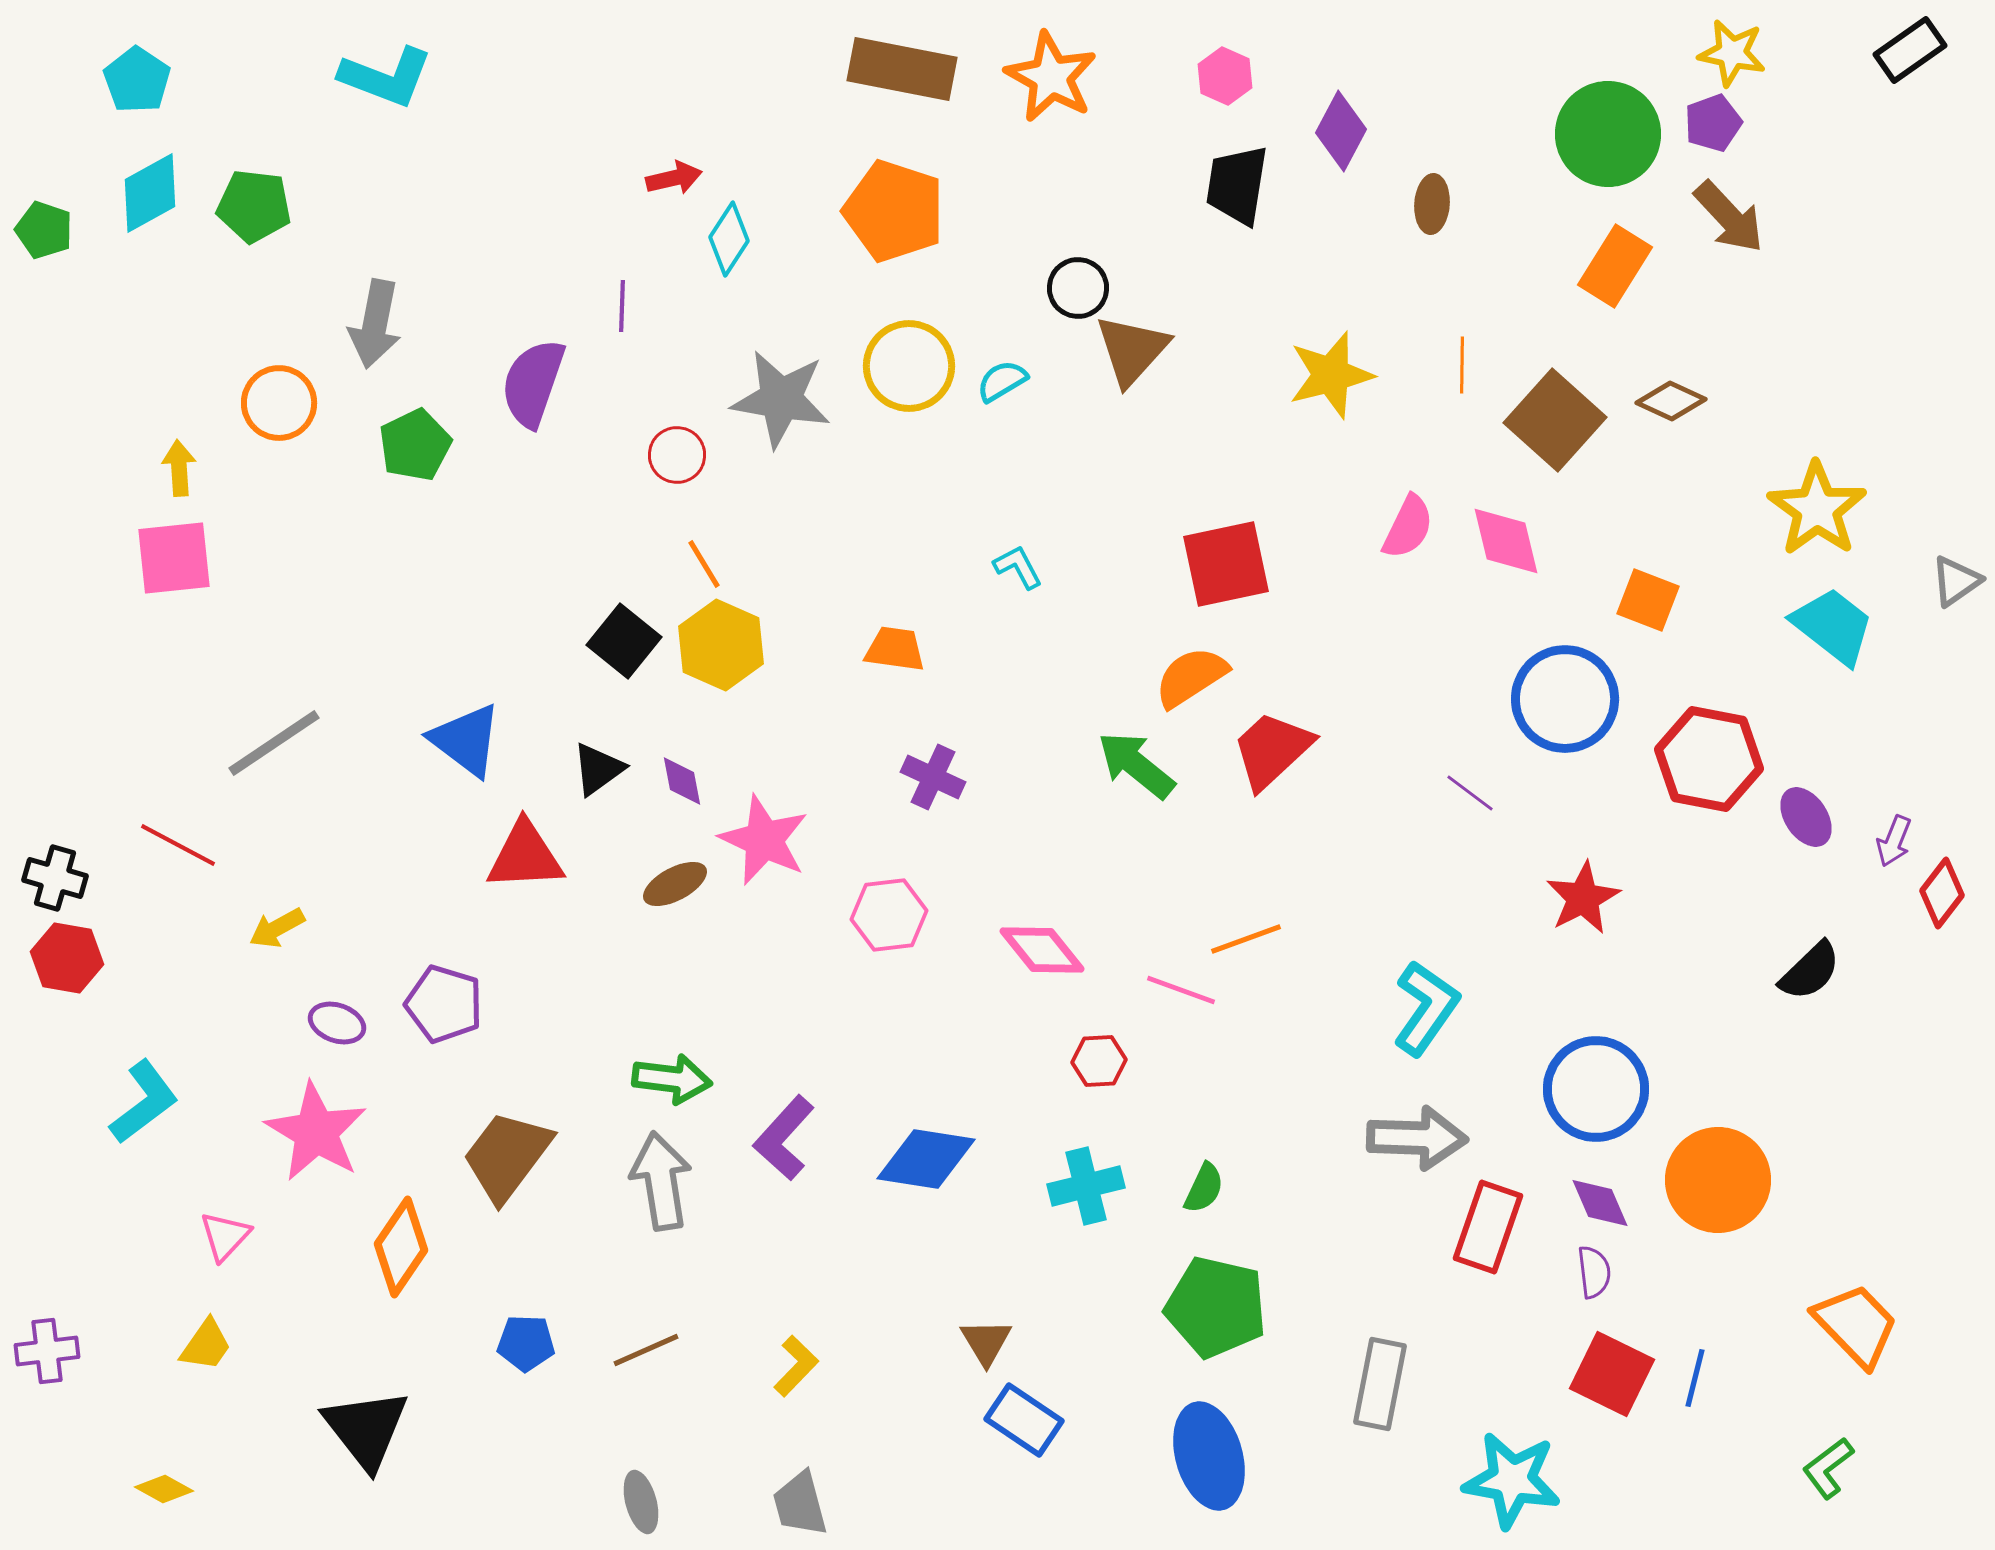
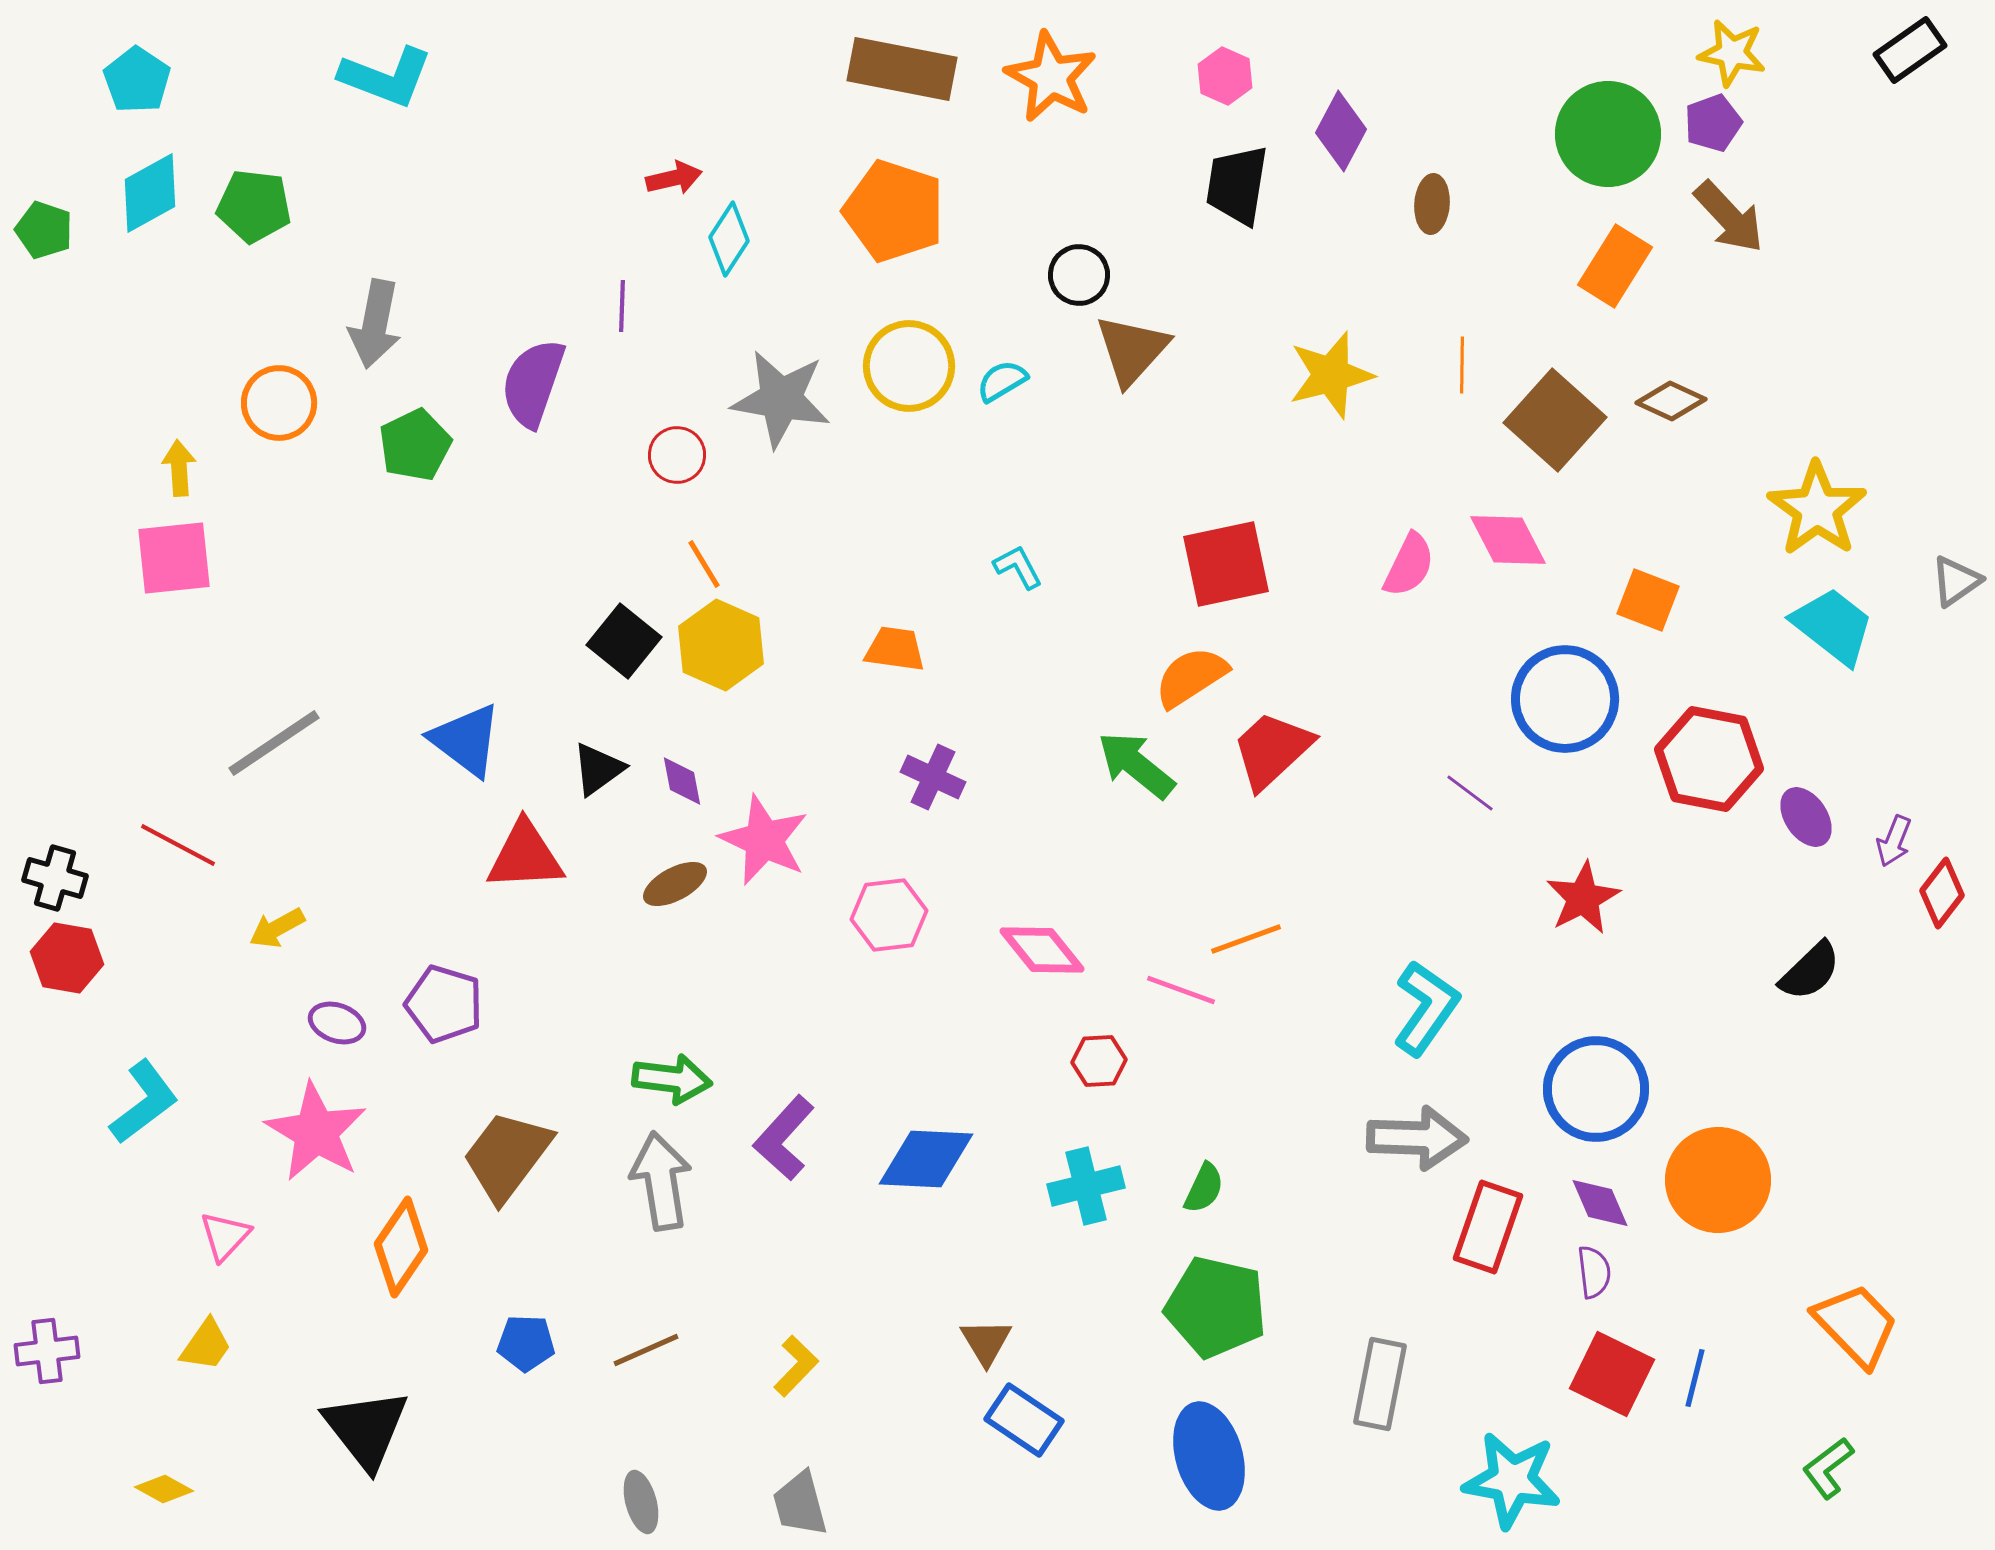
black circle at (1078, 288): moved 1 px right, 13 px up
pink semicircle at (1408, 527): moved 1 px right, 38 px down
pink diamond at (1506, 541): moved 2 px right, 1 px up; rotated 14 degrees counterclockwise
blue diamond at (926, 1159): rotated 6 degrees counterclockwise
